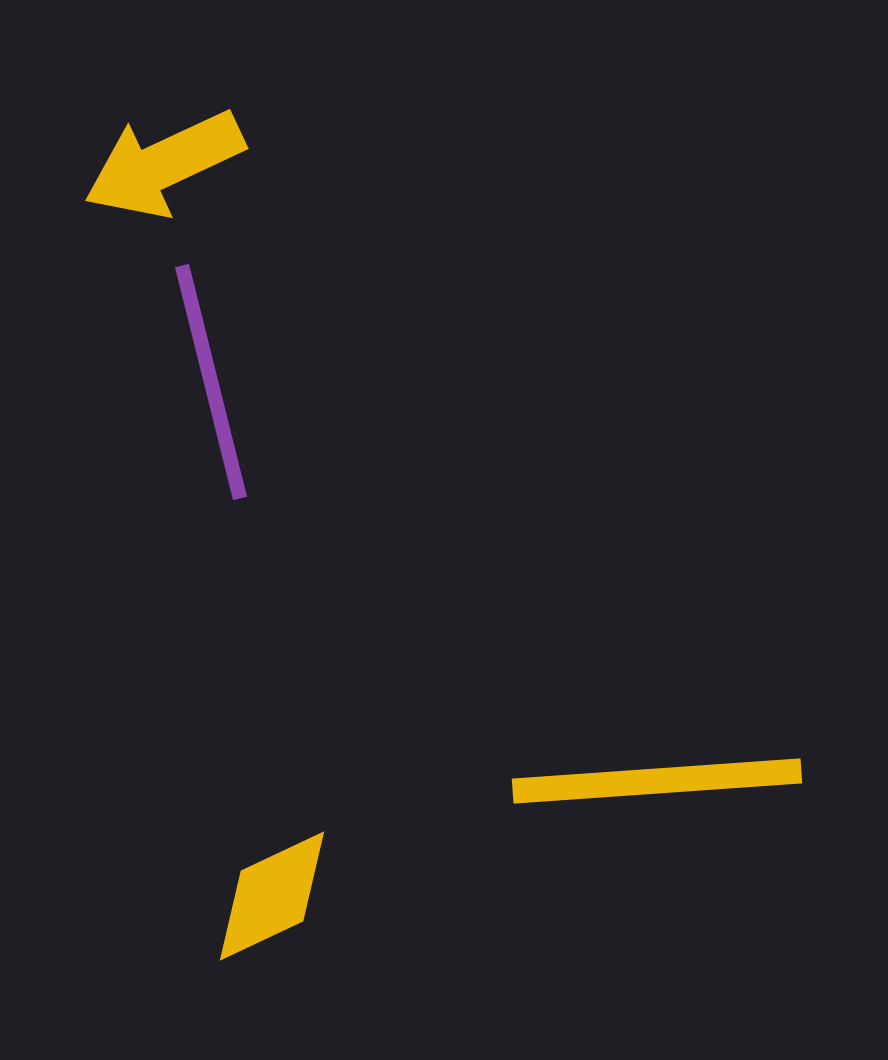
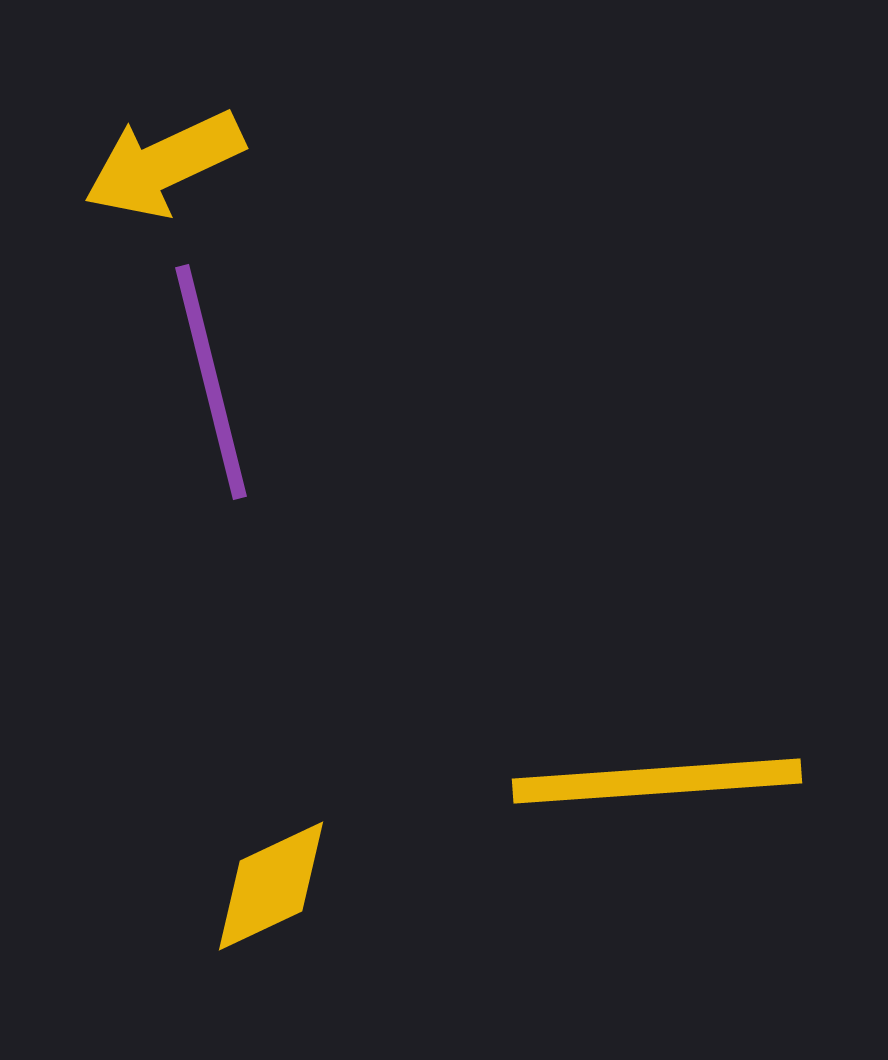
yellow diamond: moved 1 px left, 10 px up
